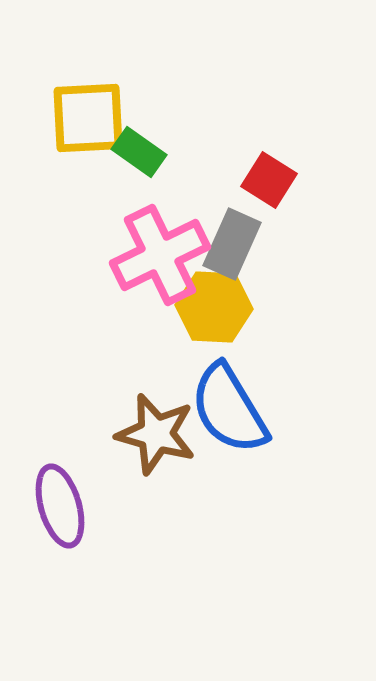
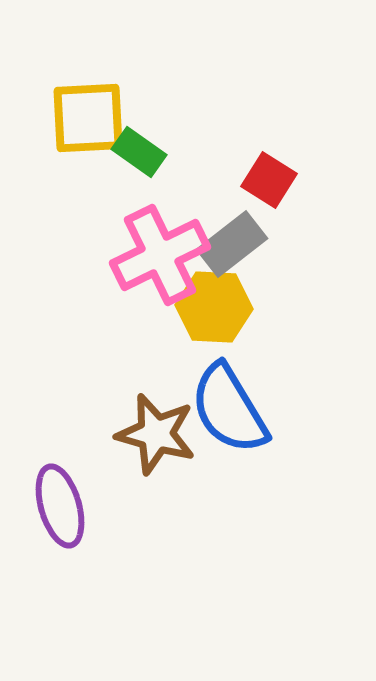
gray rectangle: rotated 28 degrees clockwise
